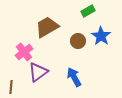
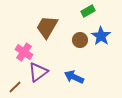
brown trapezoid: rotated 30 degrees counterclockwise
brown circle: moved 2 px right, 1 px up
pink cross: rotated 18 degrees counterclockwise
blue arrow: rotated 36 degrees counterclockwise
brown line: moved 4 px right; rotated 40 degrees clockwise
